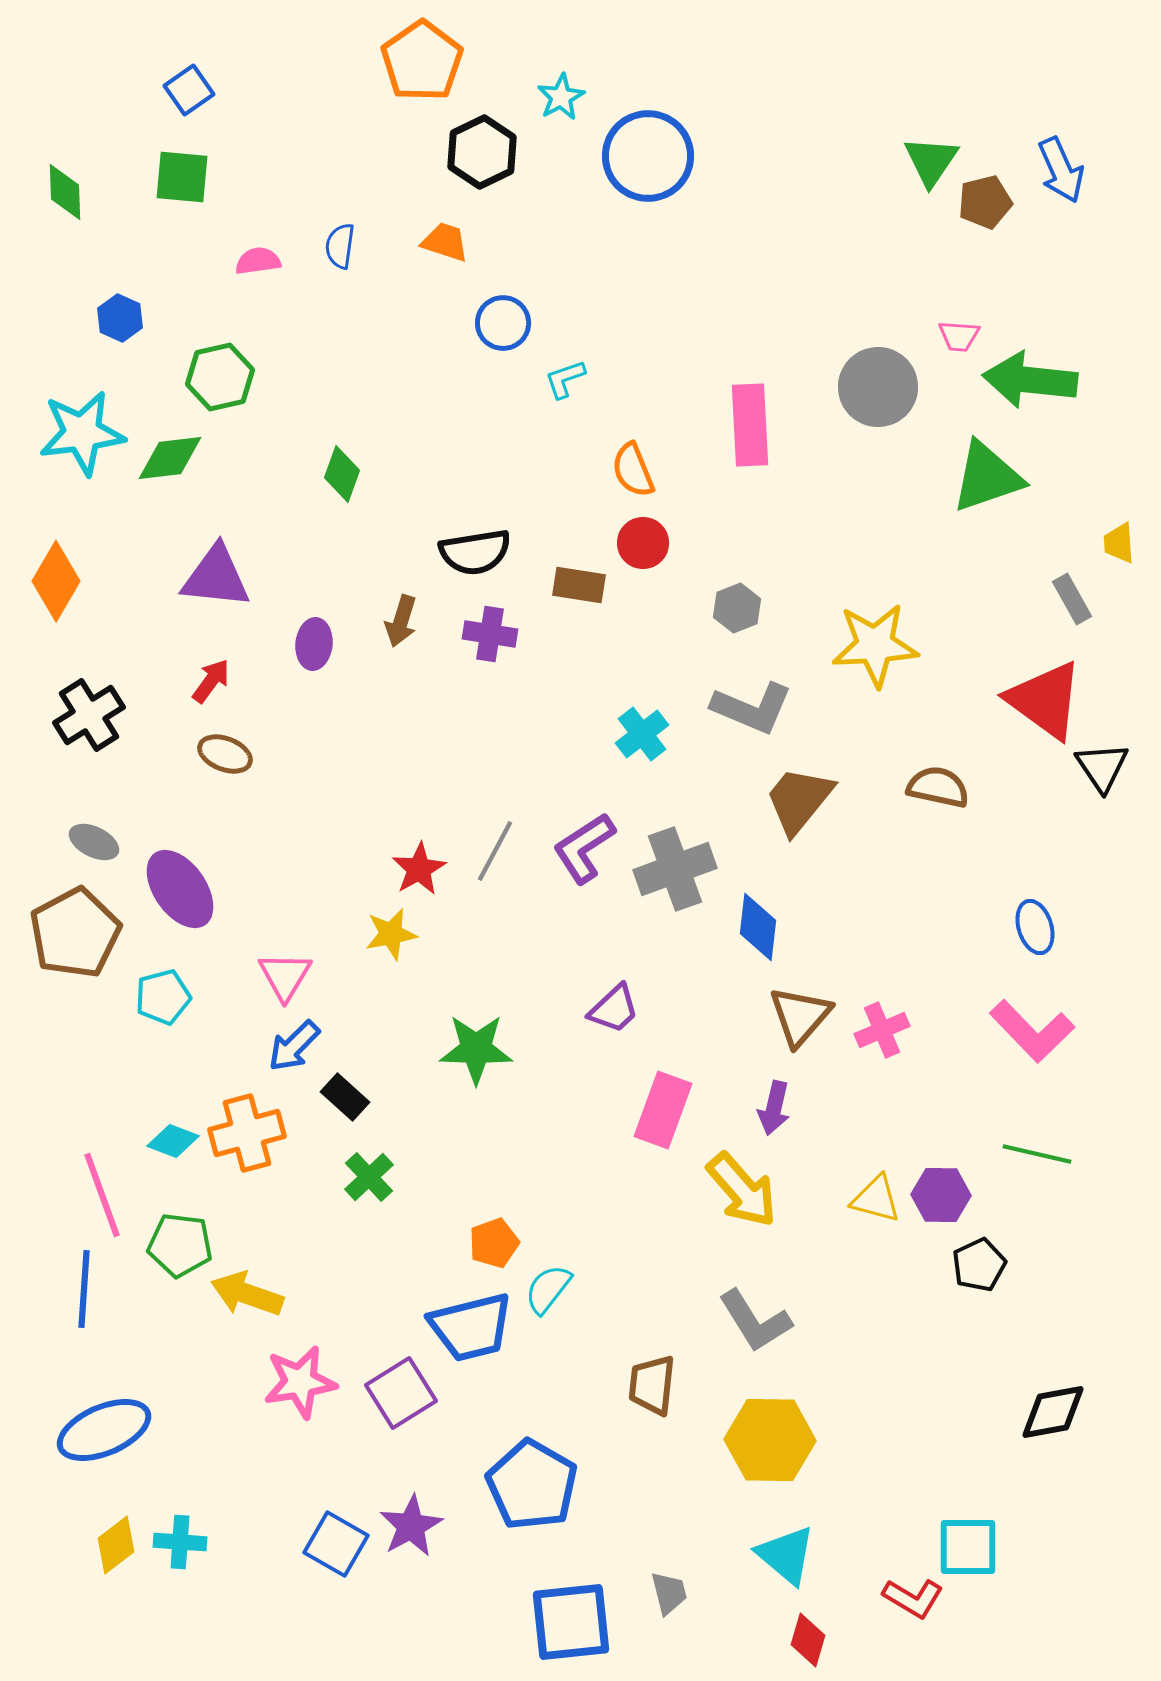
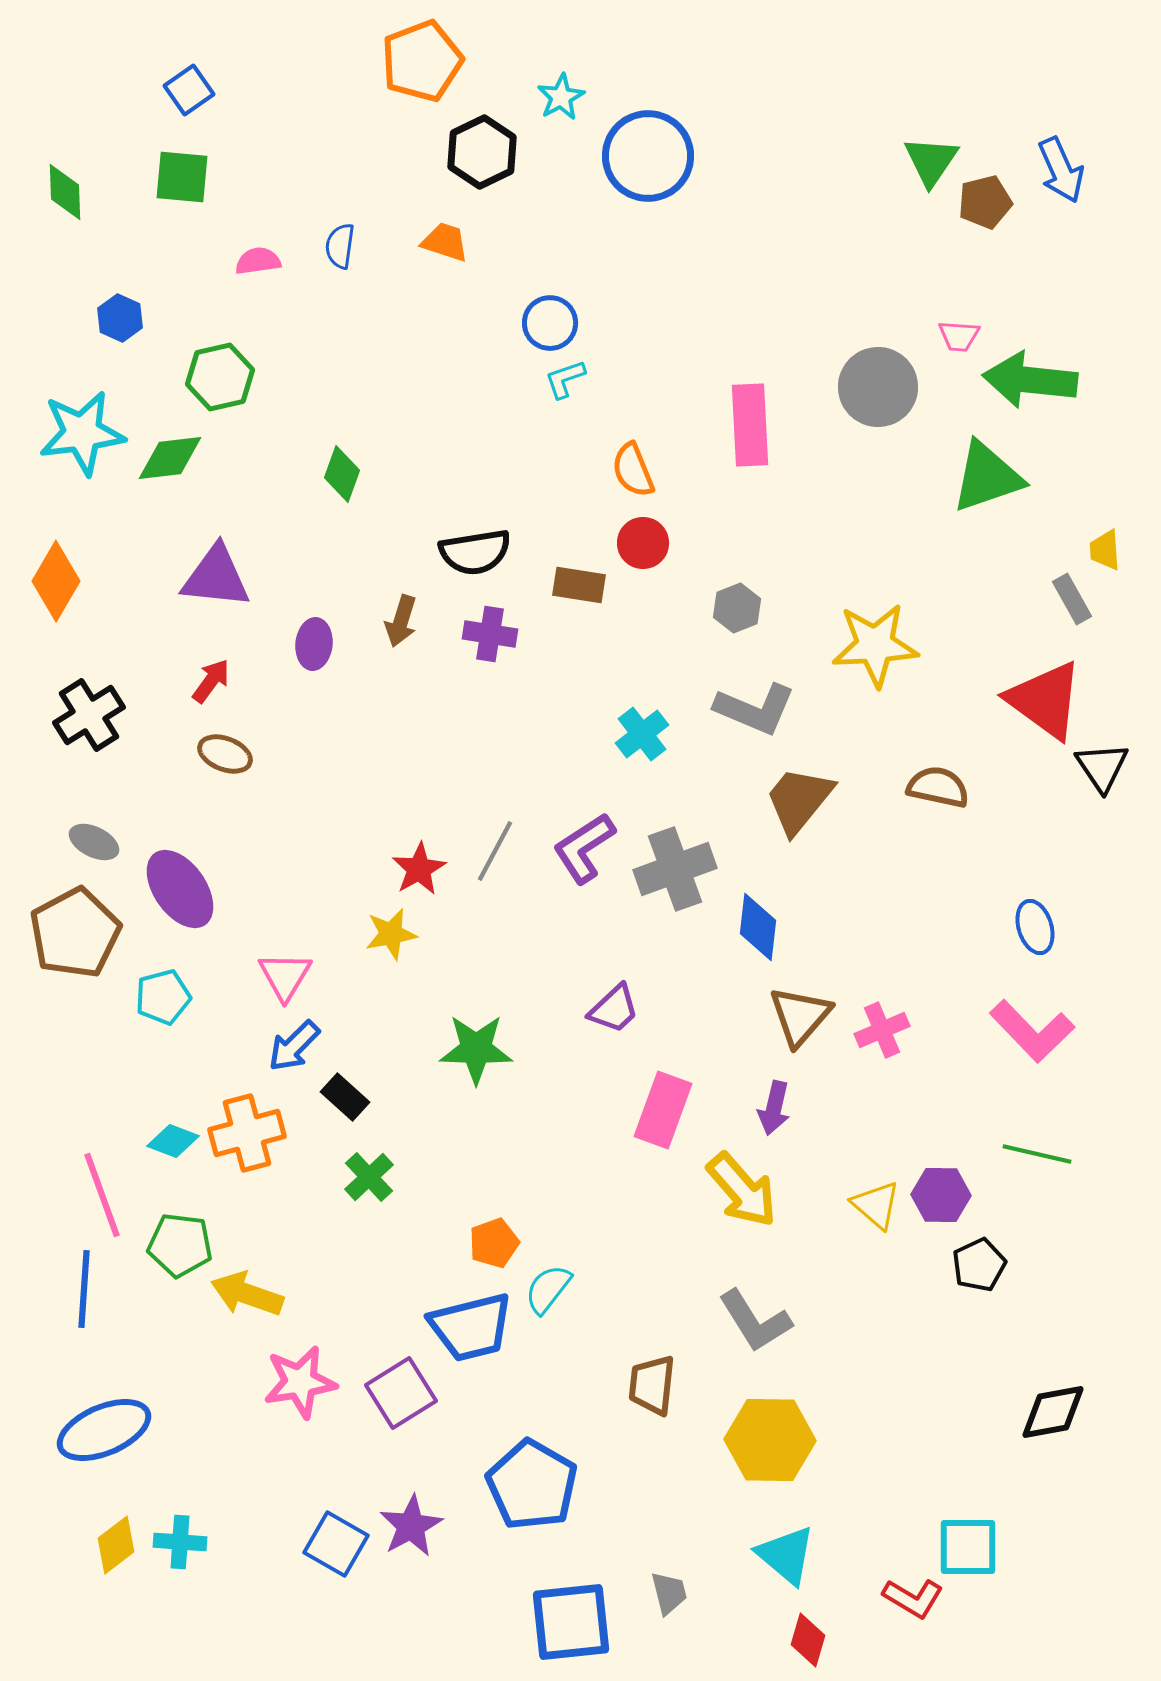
orange pentagon at (422, 61): rotated 14 degrees clockwise
blue circle at (503, 323): moved 47 px right
yellow trapezoid at (1119, 543): moved 14 px left, 7 px down
gray L-shape at (752, 708): moved 3 px right, 1 px down
yellow triangle at (876, 1199): moved 6 px down; rotated 26 degrees clockwise
